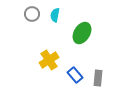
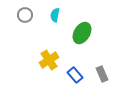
gray circle: moved 7 px left, 1 px down
gray rectangle: moved 4 px right, 4 px up; rotated 28 degrees counterclockwise
